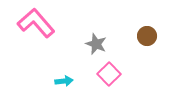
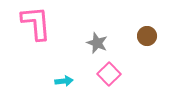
pink L-shape: rotated 36 degrees clockwise
gray star: moved 1 px right, 1 px up
